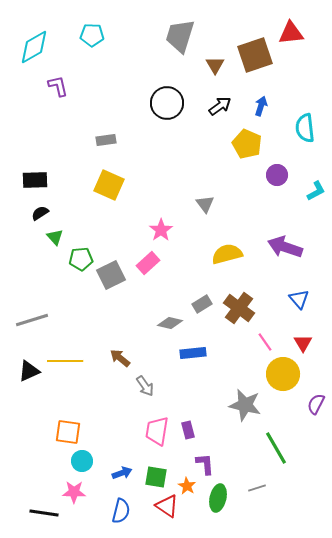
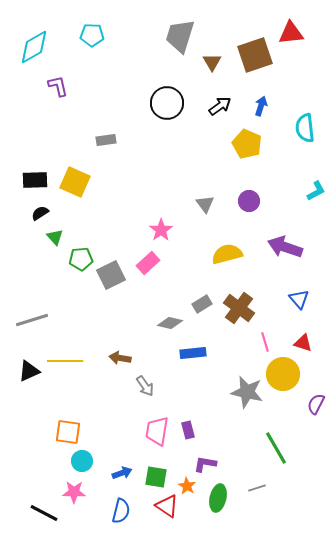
brown triangle at (215, 65): moved 3 px left, 3 px up
purple circle at (277, 175): moved 28 px left, 26 px down
yellow square at (109, 185): moved 34 px left, 3 px up
pink line at (265, 342): rotated 18 degrees clockwise
red triangle at (303, 343): rotated 42 degrees counterclockwise
brown arrow at (120, 358): rotated 30 degrees counterclockwise
gray star at (245, 405): moved 2 px right, 13 px up
purple L-shape at (205, 464): rotated 75 degrees counterclockwise
black line at (44, 513): rotated 20 degrees clockwise
